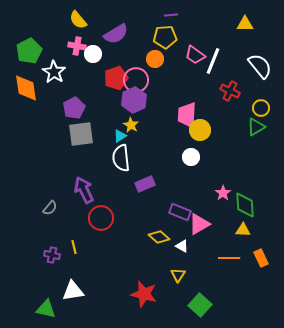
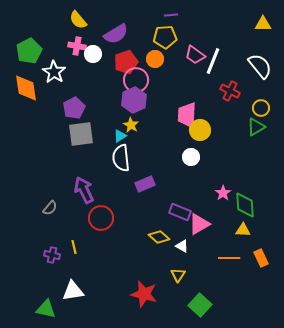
yellow triangle at (245, 24): moved 18 px right
red pentagon at (116, 78): moved 10 px right, 16 px up
